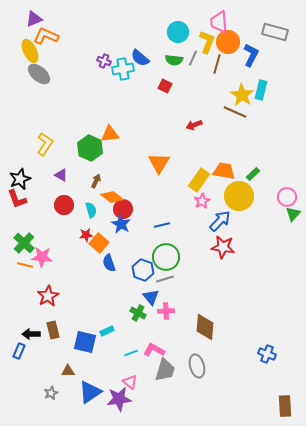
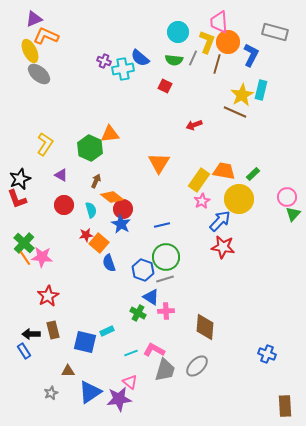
yellow star at (242, 95): rotated 10 degrees clockwise
yellow circle at (239, 196): moved 3 px down
orange line at (25, 265): moved 7 px up; rotated 42 degrees clockwise
blue triangle at (151, 297): rotated 18 degrees counterclockwise
blue rectangle at (19, 351): moved 5 px right; rotated 56 degrees counterclockwise
gray ellipse at (197, 366): rotated 60 degrees clockwise
